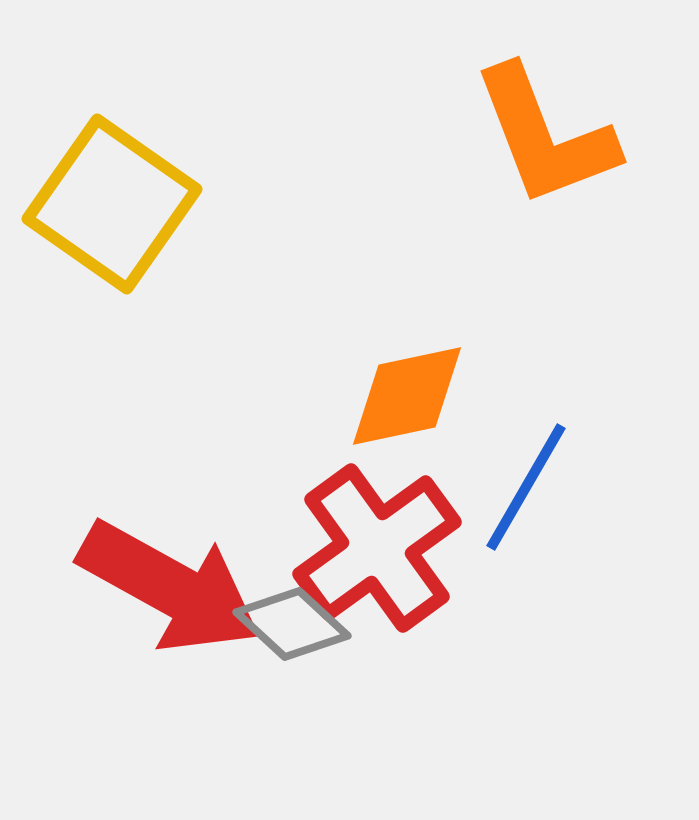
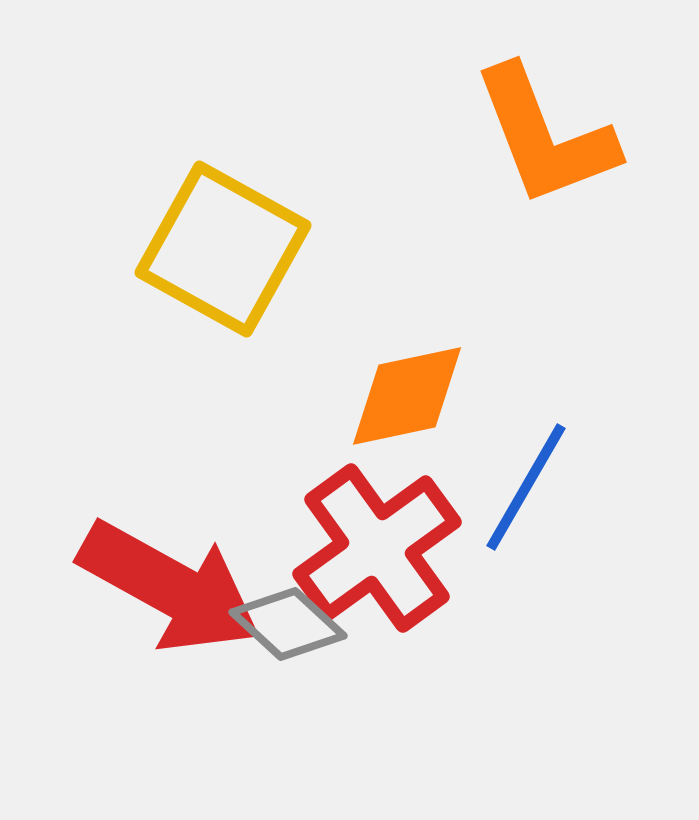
yellow square: moved 111 px right, 45 px down; rotated 6 degrees counterclockwise
gray diamond: moved 4 px left
